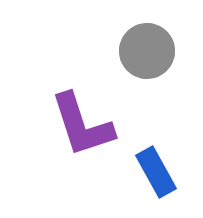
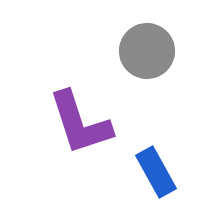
purple L-shape: moved 2 px left, 2 px up
